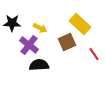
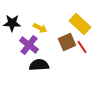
red line: moved 12 px left, 7 px up
